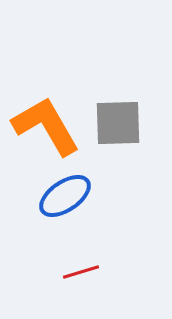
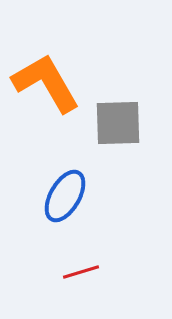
orange L-shape: moved 43 px up
blue ellipse: rotated 26 degrees counterclockwise
